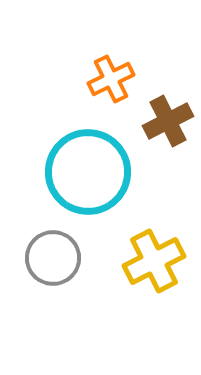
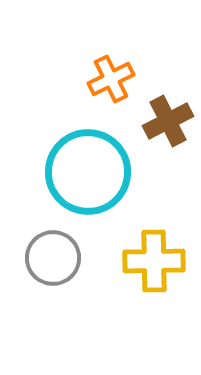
yellow cross: rotated 26 degrees clockwise
